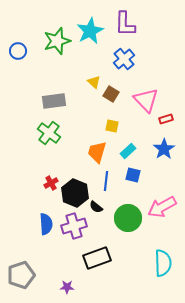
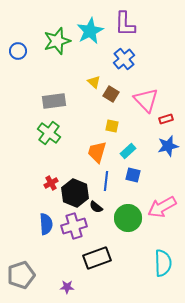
blue star: moved 4 px right, 3 px up; rotated 20 degrees clockwise
